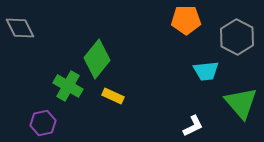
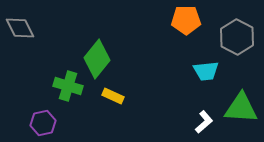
green cross: rotated 12 degrees counterclockwise
green triangle: moved 5 px down; rotated 45 degrees counterclockwise
white L-shape: moved 11 px right, 4 px up; rotated 15 degrees counterclockwise
